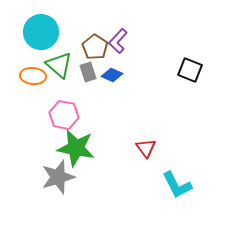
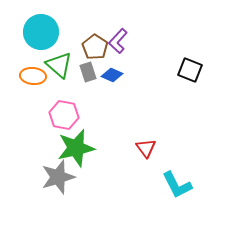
green star: rotated 24 degrees counterclockwise
